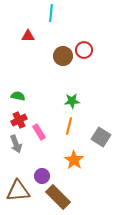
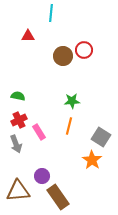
orange star: moved 18 px right
brown rectangle: rotated 10 degrees clockwise
